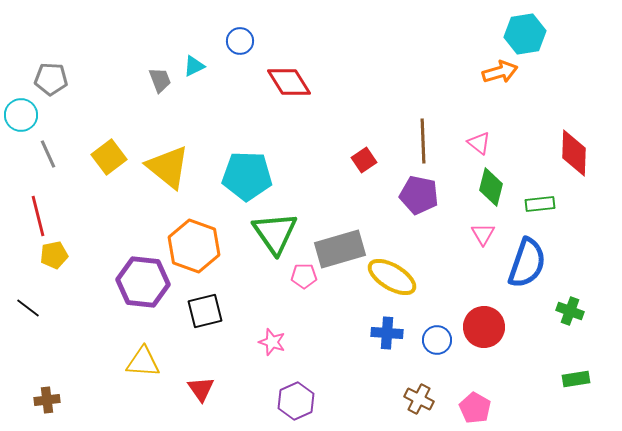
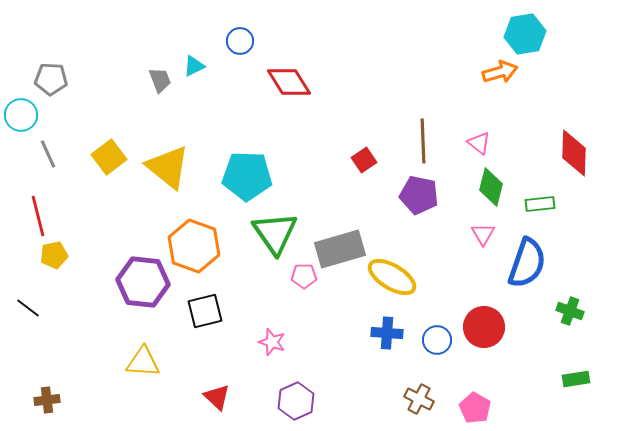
red triangle at (201, 389): moved 16 px right, 8 px down; rotated 12 degrees counterclockwise
